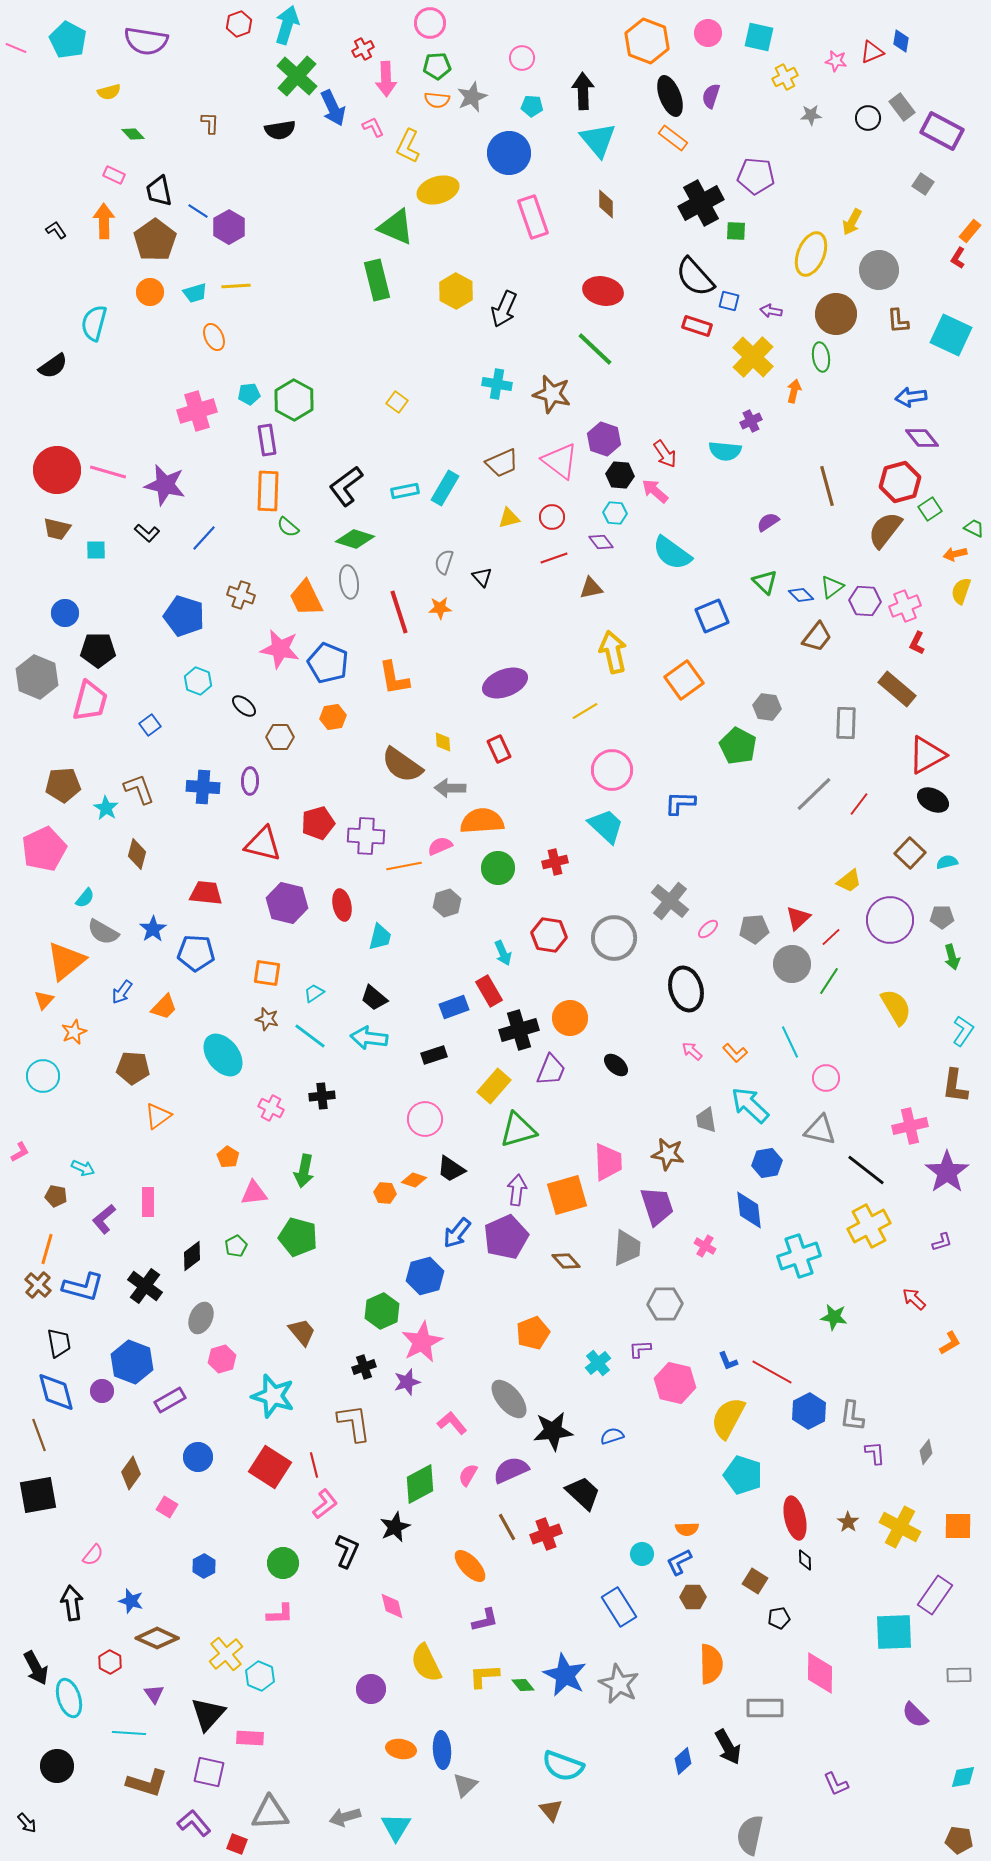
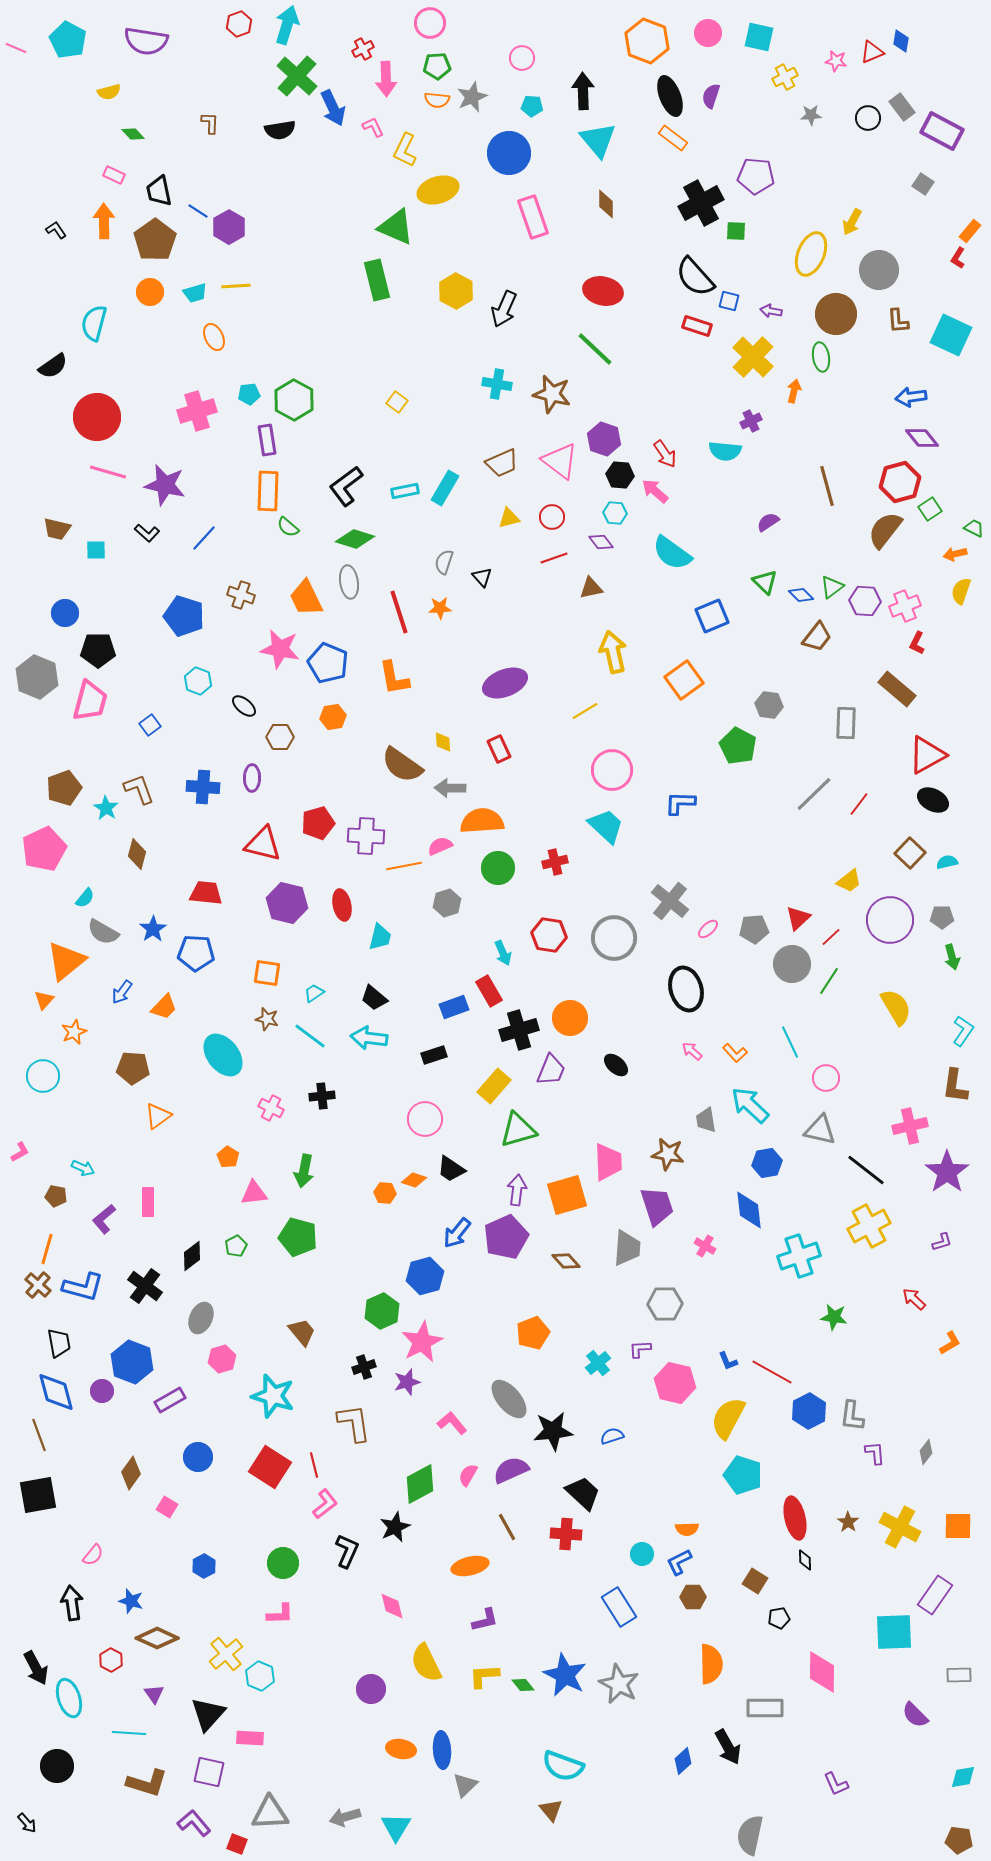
yellow L-shape at (408, 146): moved 3 px left, 4 px down
red circle at (57, 470): moved 40 px right, 53 px up
gray hexagon at (767, 707): moved 2 px right, 2 px up
purple ellipse at (250, 781): moved 2 px right, 3 px up
brown pentagon at (63, 785): moved 1 px right, 3 px down; rotated 16 degrees counterclockwise
red cross at (546, 1534): moved 20 px right; rotated 24 degrees clockwise
orange ellipse at (470, 1566): rotated 60 degrees counterclockwise
red hexagon at (110, 1662): moved 1 px right, 2 px up
pink diamond at (820, 1673): moved 2 px right, 1 px up
